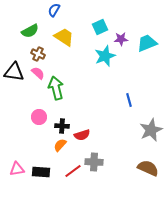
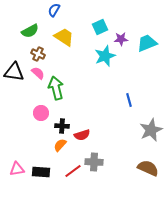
pink circle: moved 2 px right, 4 px up
